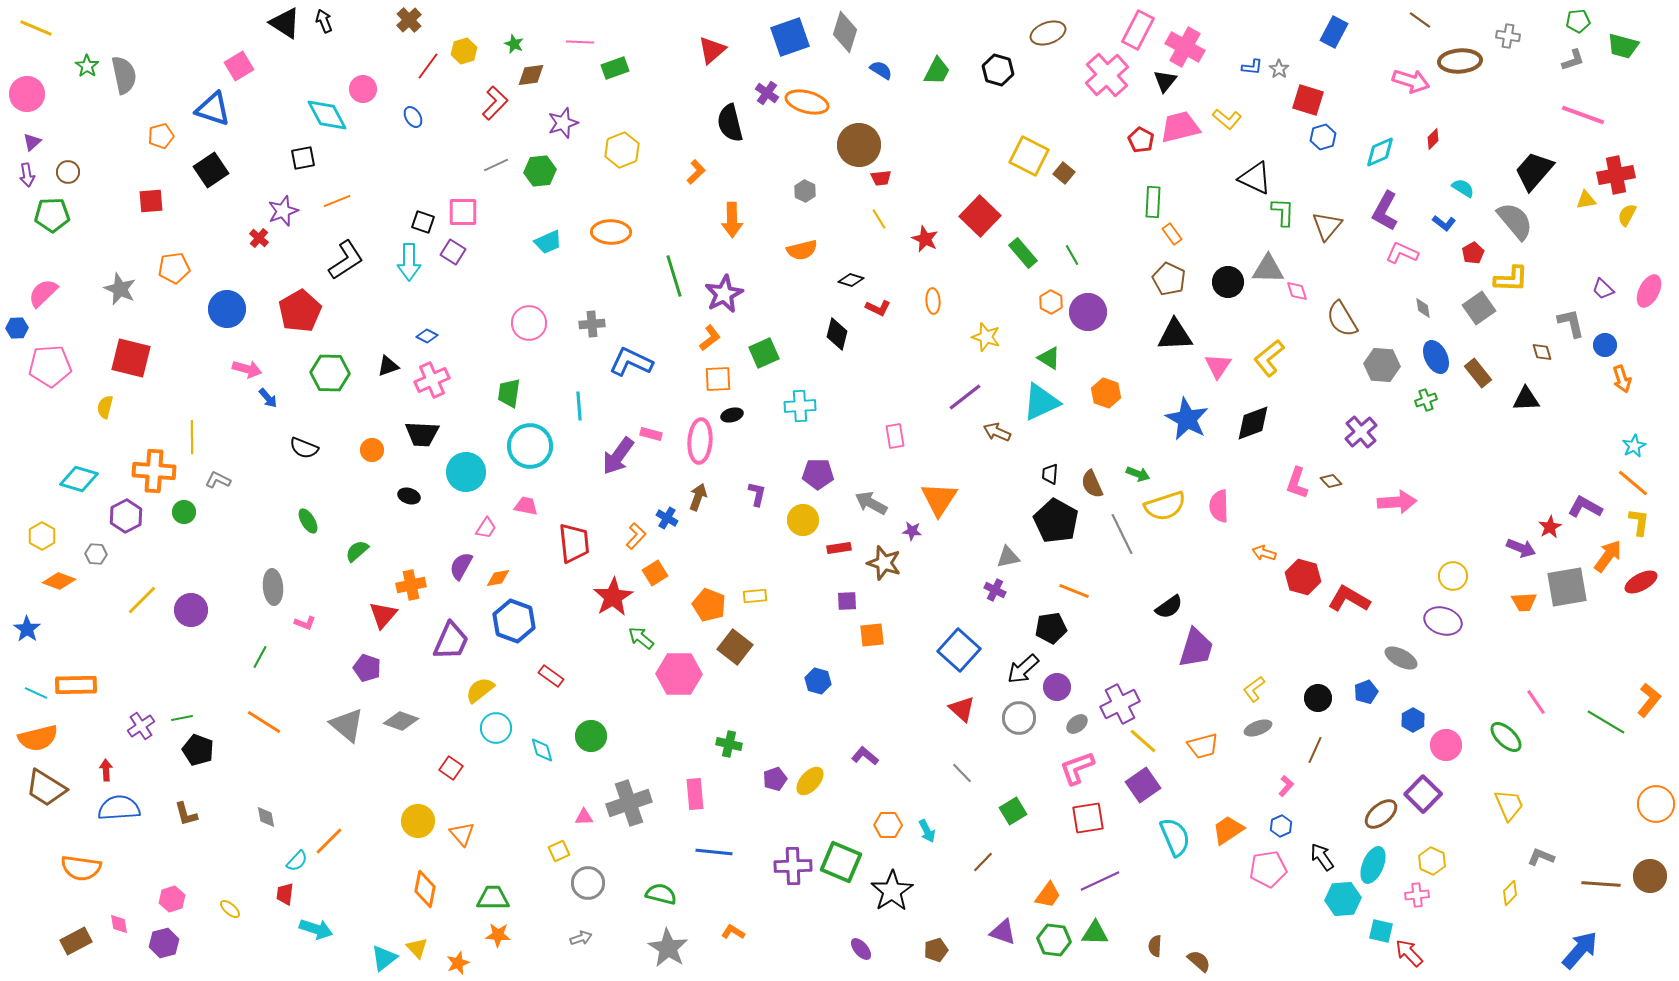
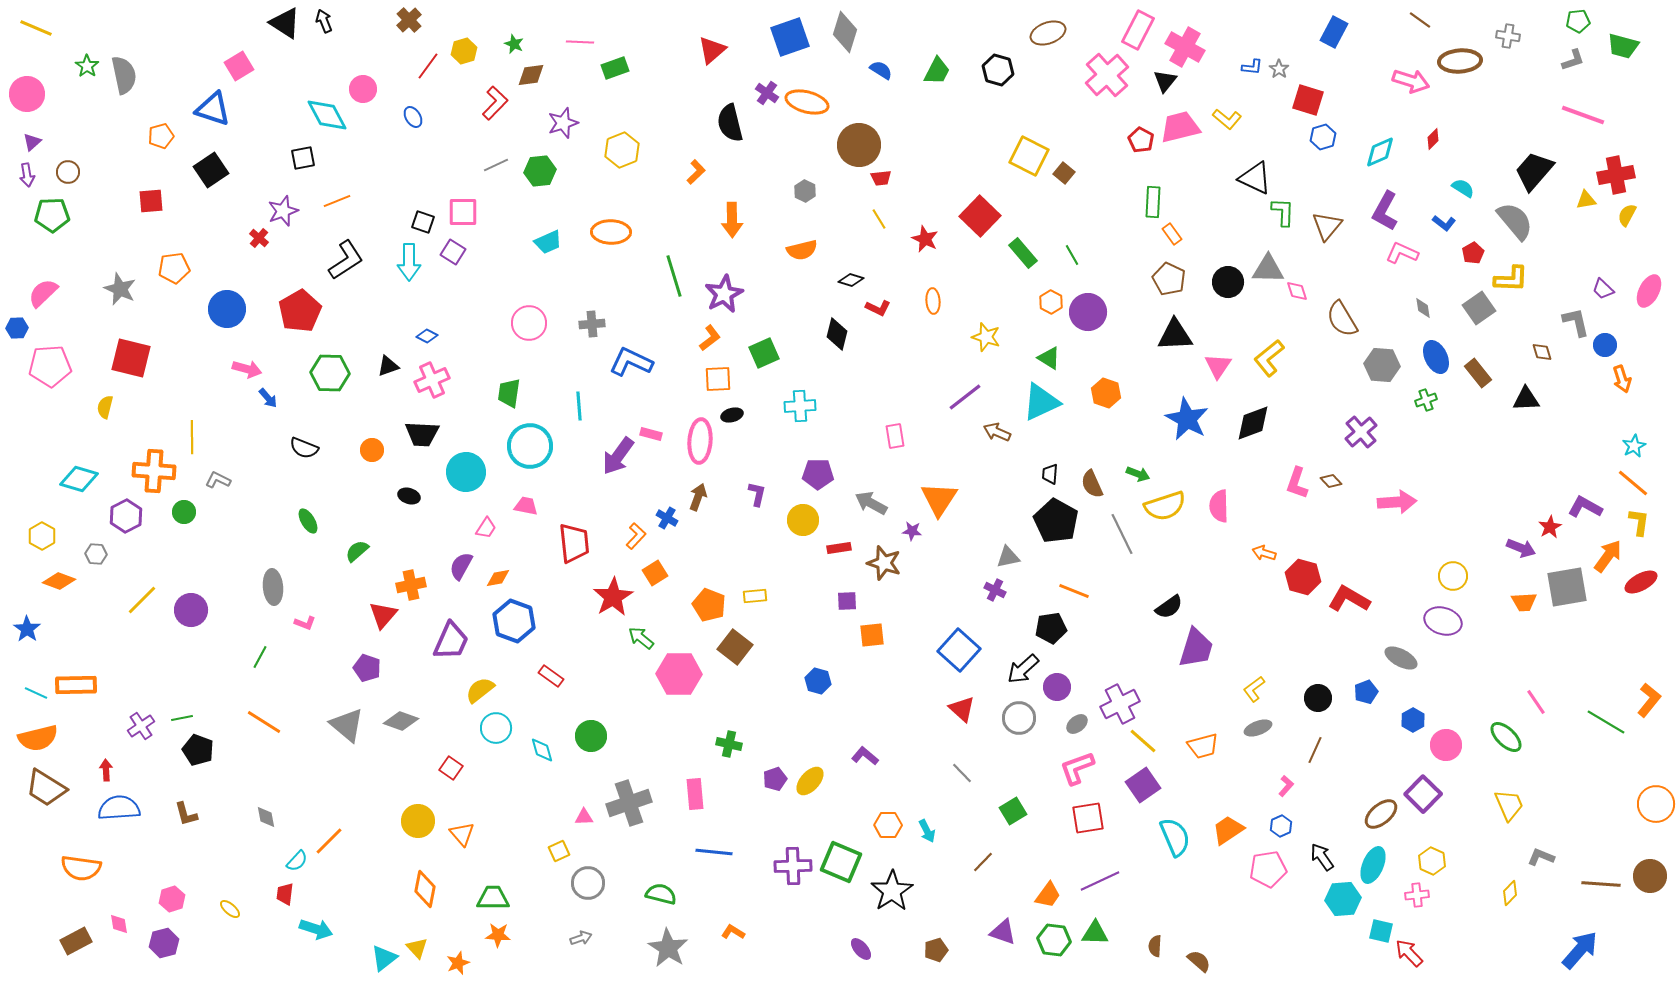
gray L-shape at (1571, 323): moved 5 px right, 1 px up
